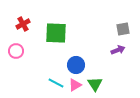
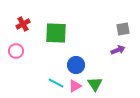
pink triangle: moved 1 px down
